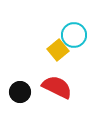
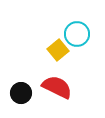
cyan circle: moved 3 px right, 1 px up
black circle: moved 1 px right, 1 px down
